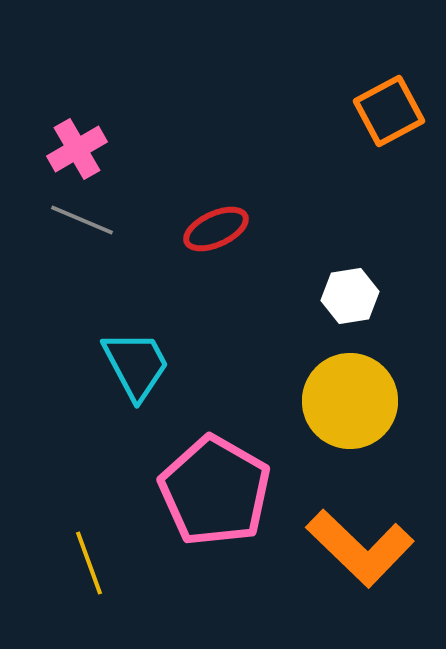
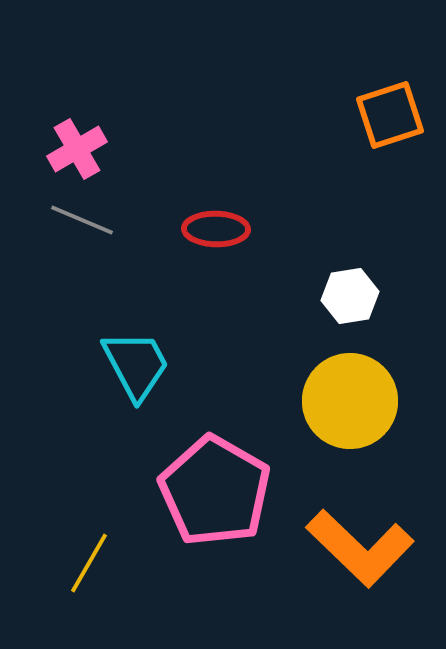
orange square: moved 1 px right, 4 px down; rotated 10 degrees clockwise
red ellipse: rotated 26 degrees clockwise
yellow line: rotated 50 degrees clockwise
